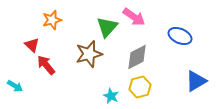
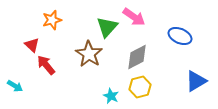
brown star: rotated 24 degrees counterclockwise
